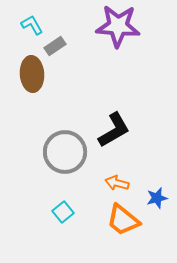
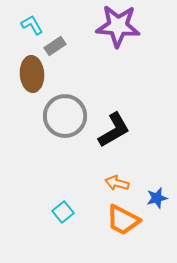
gray circle: moved 36 px up
orange trapezoid: rotated 12 degrees counterclockwise
